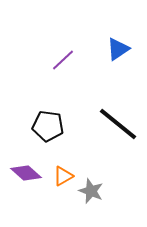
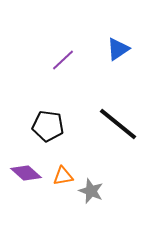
orange triangle: rotated 20 degrees clockwise
